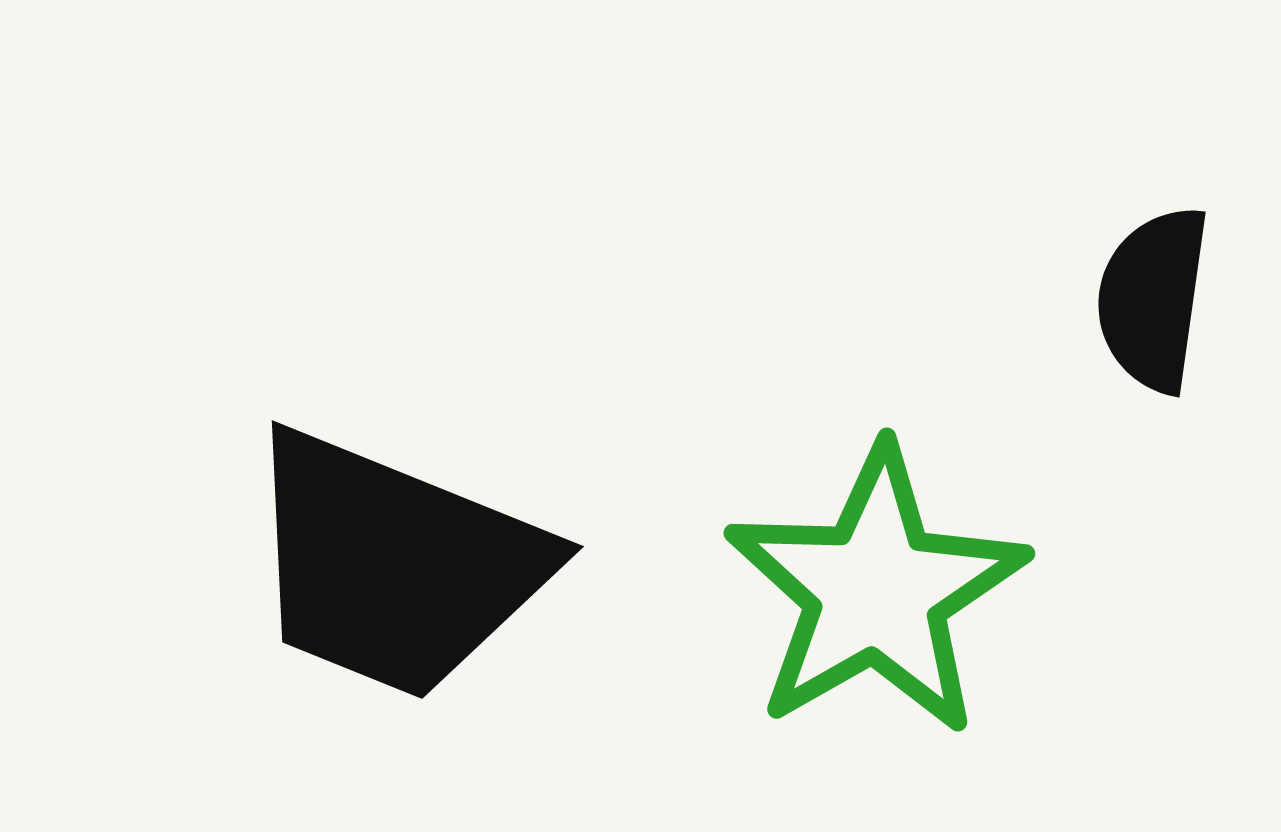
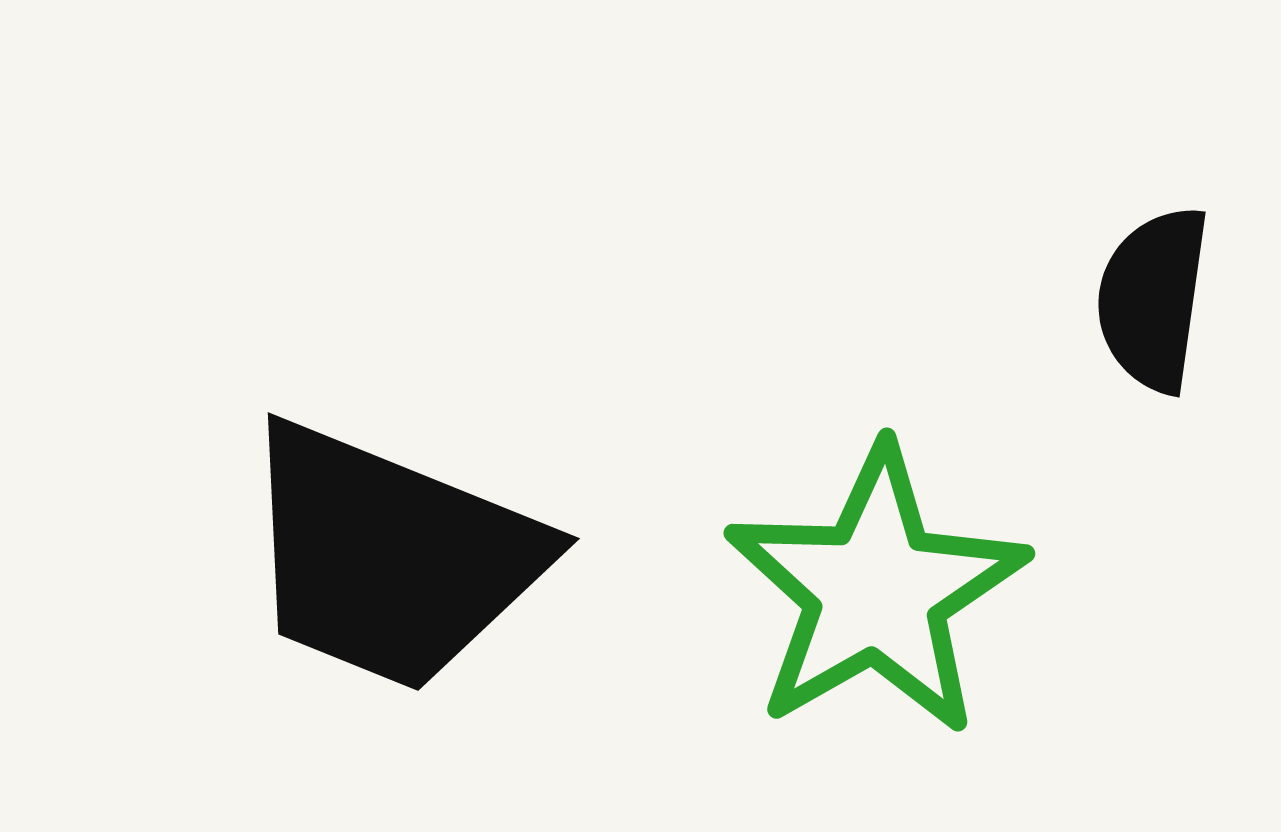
black trapezoid: moved 4 px left, 8 px up
